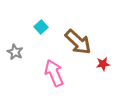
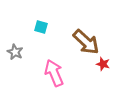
cyan square: rotated 32 degrees counterclockwise
brown arrow: moved 8 px right
red star: rotated 24 degrees clockwise
